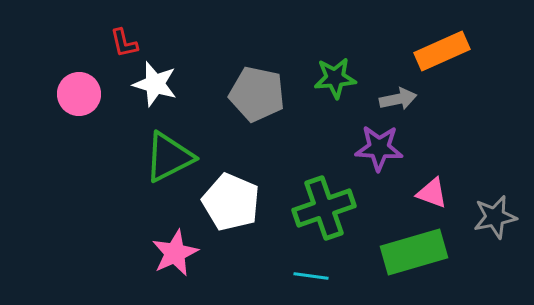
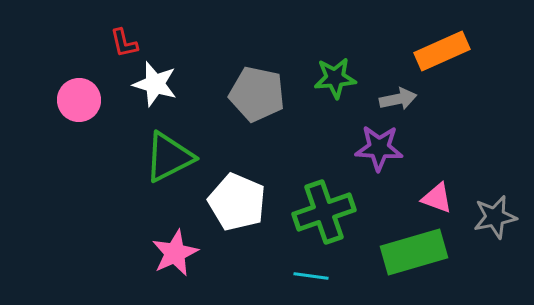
pink circle: moved 6 px down
pink triangle: moved 5 px right, 5 px down
white pentagon: moved 6 px right
green cross: moved 4 px down
